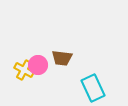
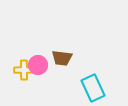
yellow cross: rotated 30 degrees counterclockwise
